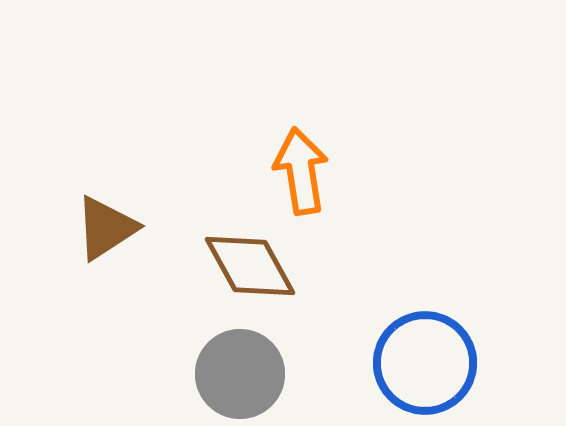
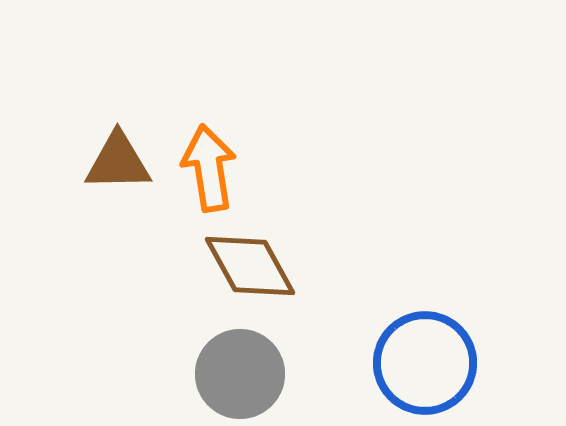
orange arrow: moved 92 px left, 3 px up
brown triangle: moved 12 px right, 66 px up; rotated 32 degrees clockwise
